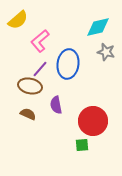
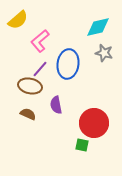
gray star: moved 2 px left, 1 px down
red circle: moved 1 px right, 2 px down
green square: rotated 16 degrees clockwise
